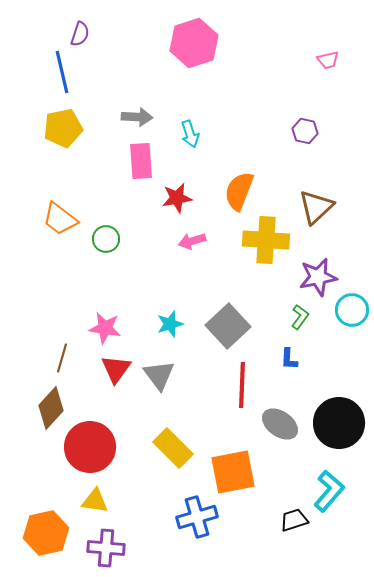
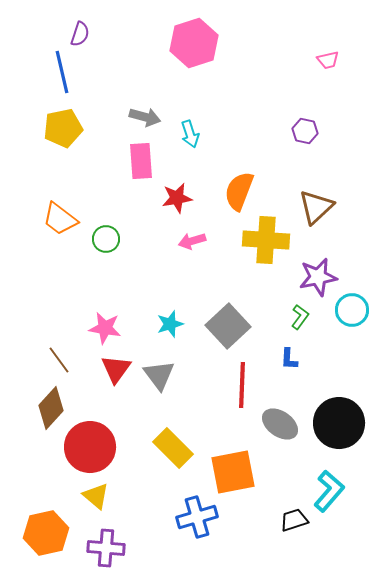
gray arrow: moved 8 px right; rotated 12 degrees clockwise
brown line: moved 3 px left, 2 px down; rotated 52 degrees counterclockwise
yellow triangle: moved 1 px right, 5 px up; rotated 32 degrees clockwise
